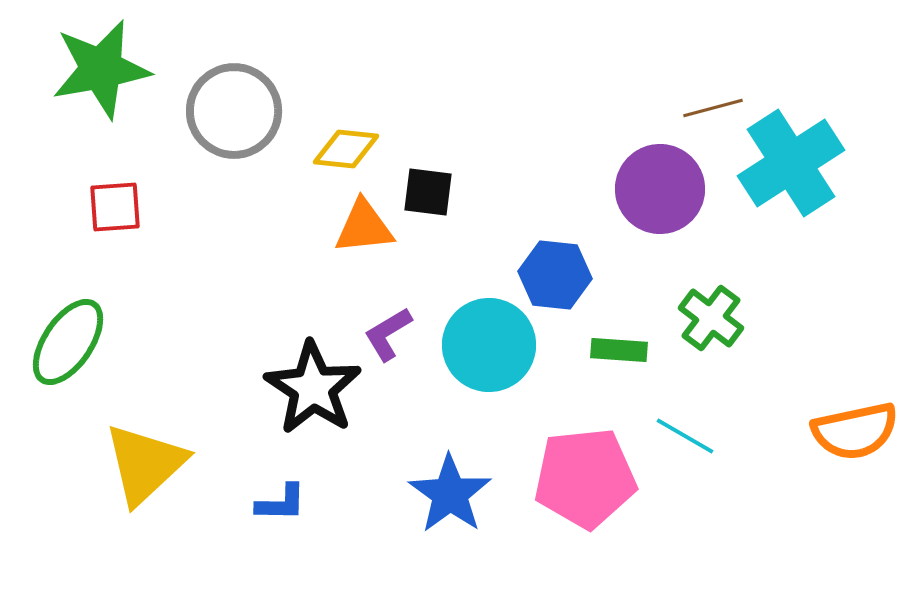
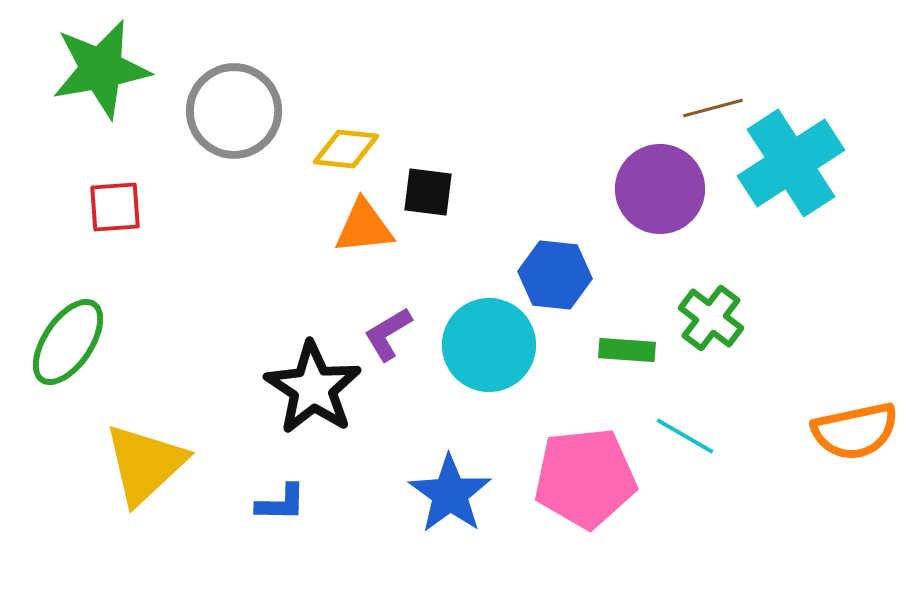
green rectangle: moved 8 px right
